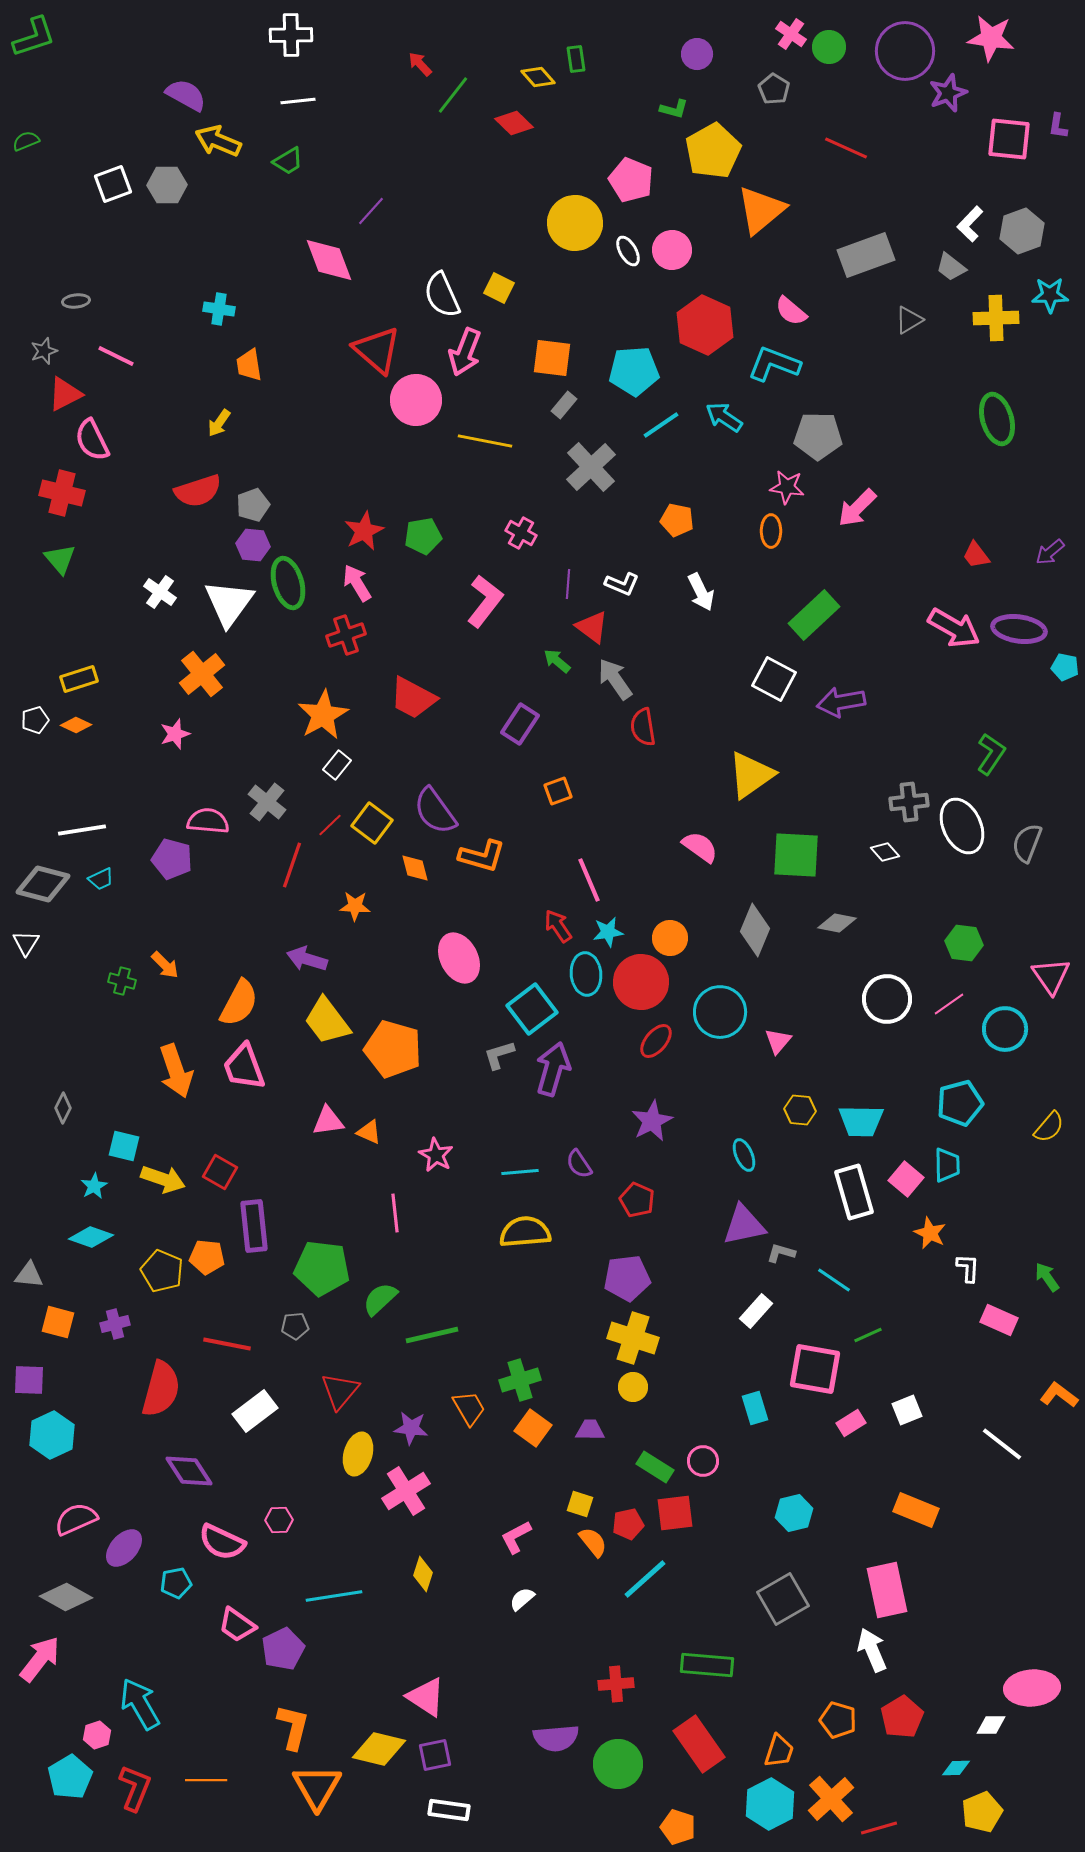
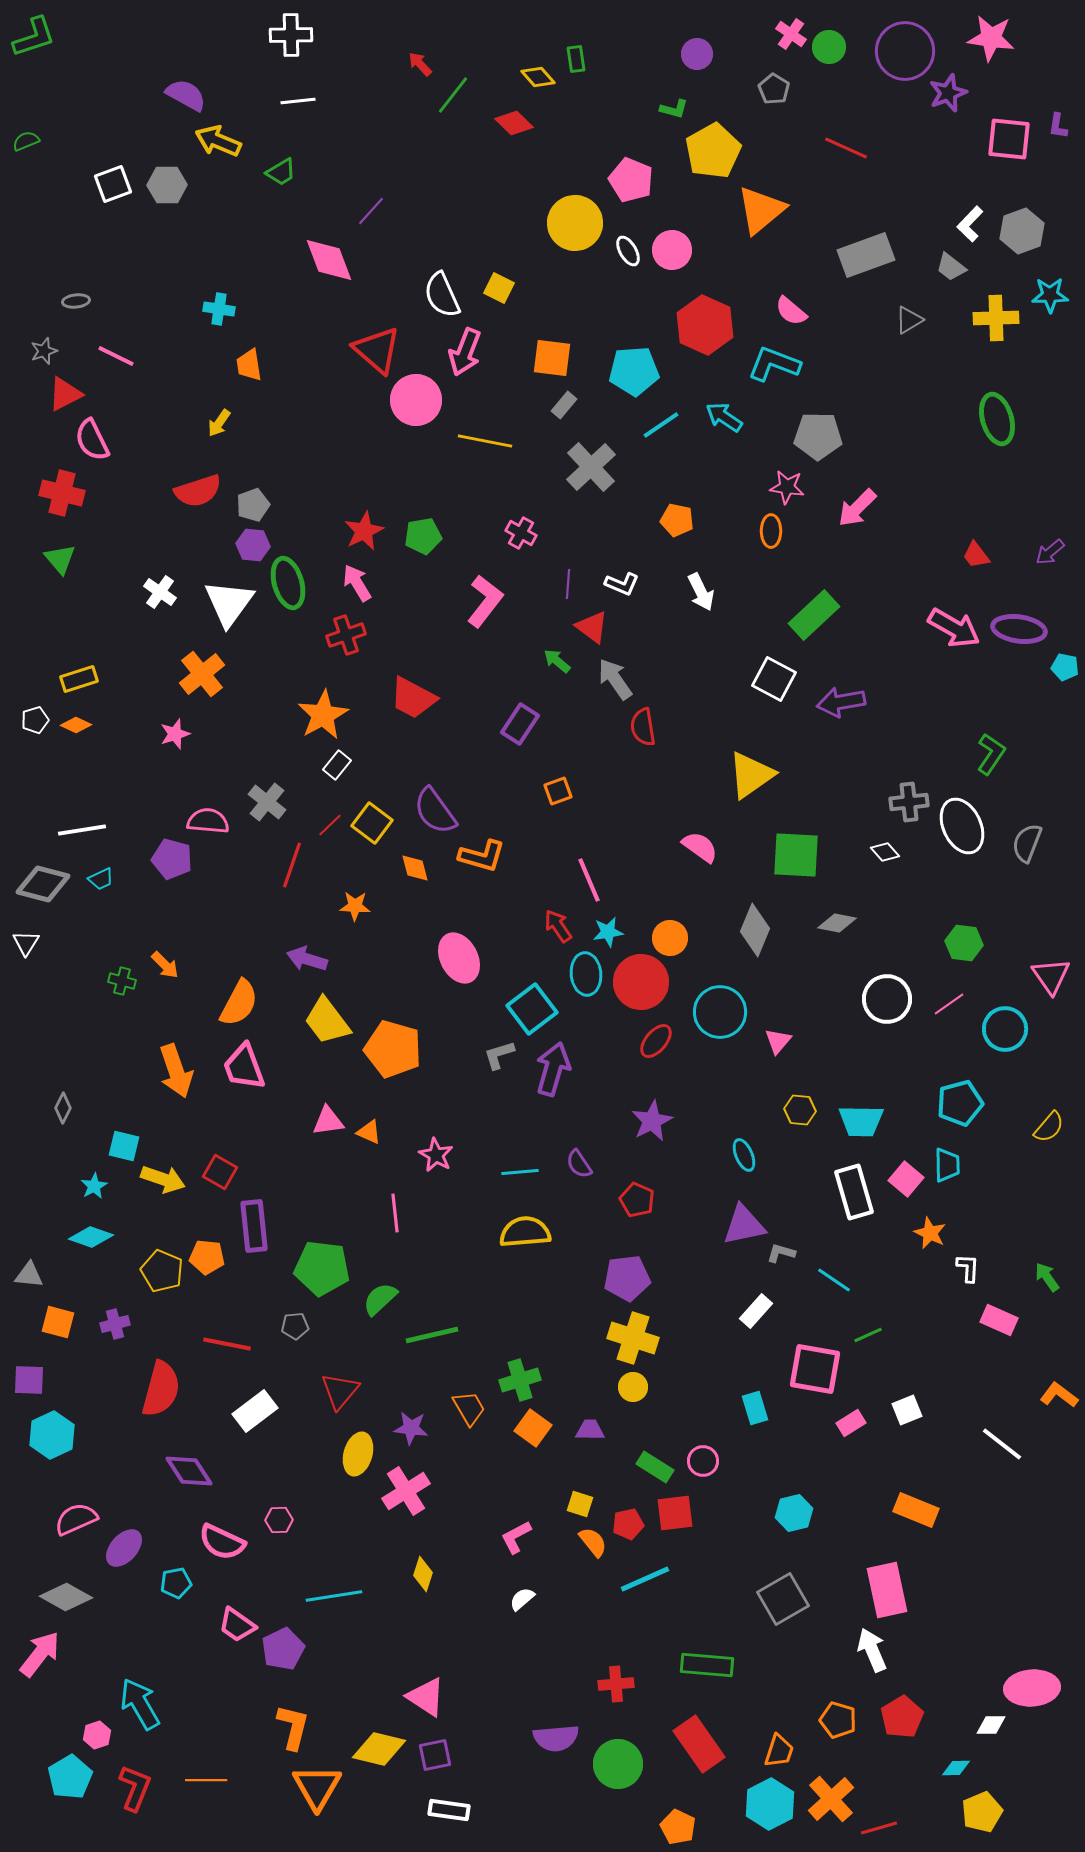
green trapezoid at (288, 161): moved 7 px left, 11 px down
cyan line at (645, 1579): rotated 18 degrees clockwise
pink arrow at (40, 1659): moved 5 px up
orange pentagon at (678, 1827): rotated 8 degrees clockwise
